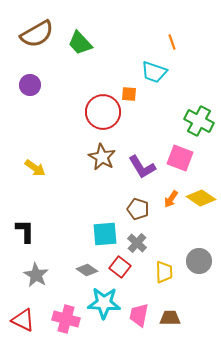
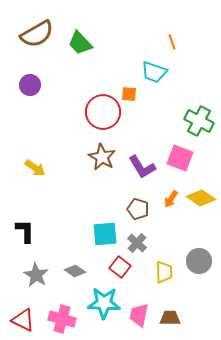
gray diamond: moved 12 px left, 1 px down
pink cross: moved 4 px left
